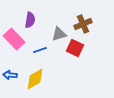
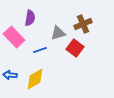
purple semicircle: moved 2 px up
gray triangle: moved 1 px left, 1 px up
pink rectangle: moved 2 px up
red square: rotated 12 degrees clockwise
